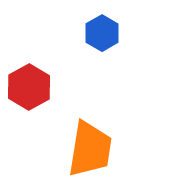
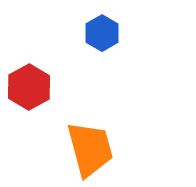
orange trapezoid: rotated 24 degrees counterclockwise
